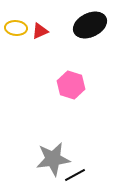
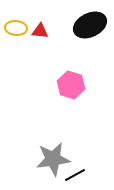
red triangle: rotated 30 degrees clockwise
